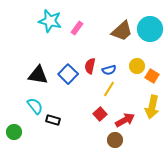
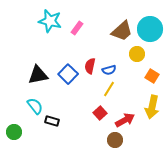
yellow circle: moved 12 px up
black triangle: rotated 20 degrees counterclockwise
red square: moved 1 px up
black rectangle: moved 1 px left, 1 px down
